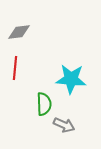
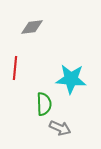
gray diamond: moved 13 px right, 5 px up
gray arrow: moved 4 px left, 3 px down
